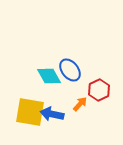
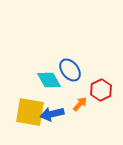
cyan diamond: moved 4 px down
red hexagon: moved 2 px right
blue arrow: rotated 25 degrees counterclockwise
